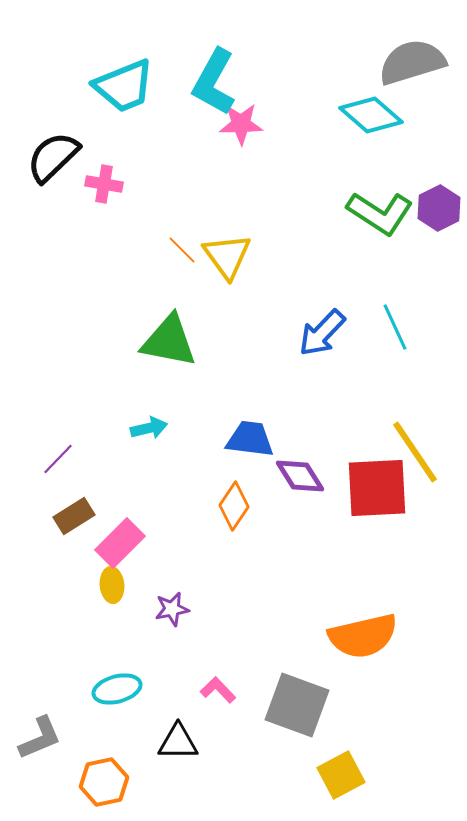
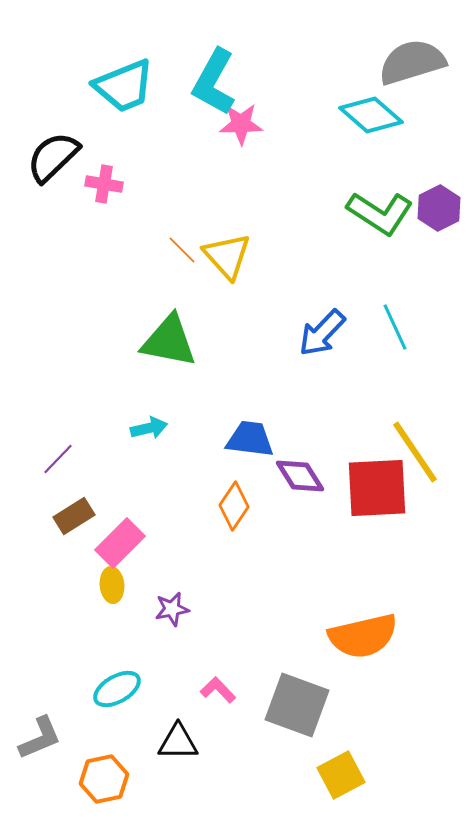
yellow triangle: rotated 6 degrees counterclockwise
cyan ellipse: rotated 15 degrees counterclockwise
orange hexagon: moved 3 px up
